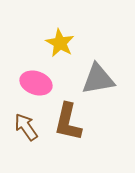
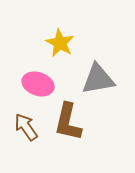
pink ellipse: moved 2 px right, 1 px down
